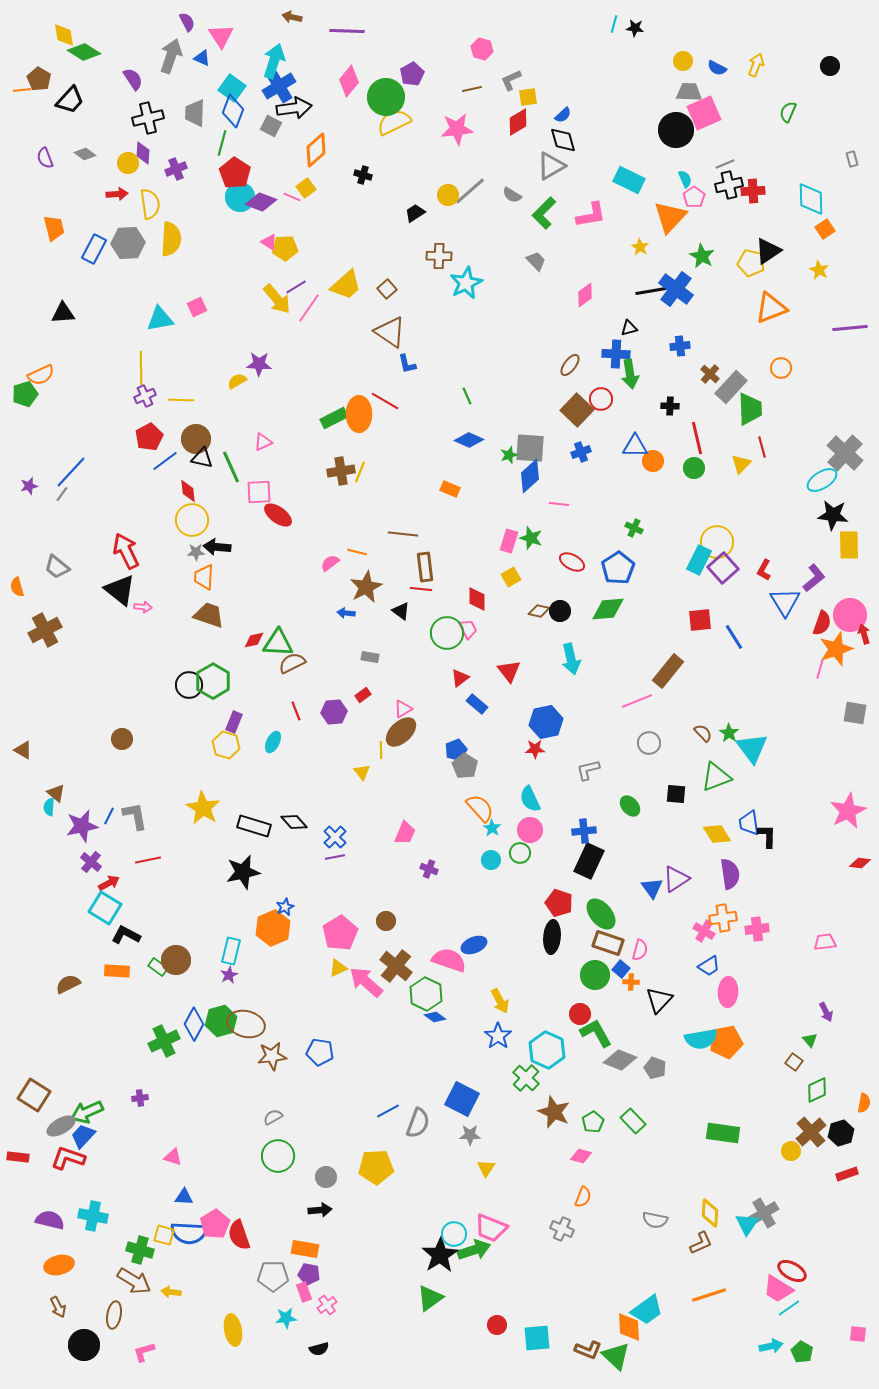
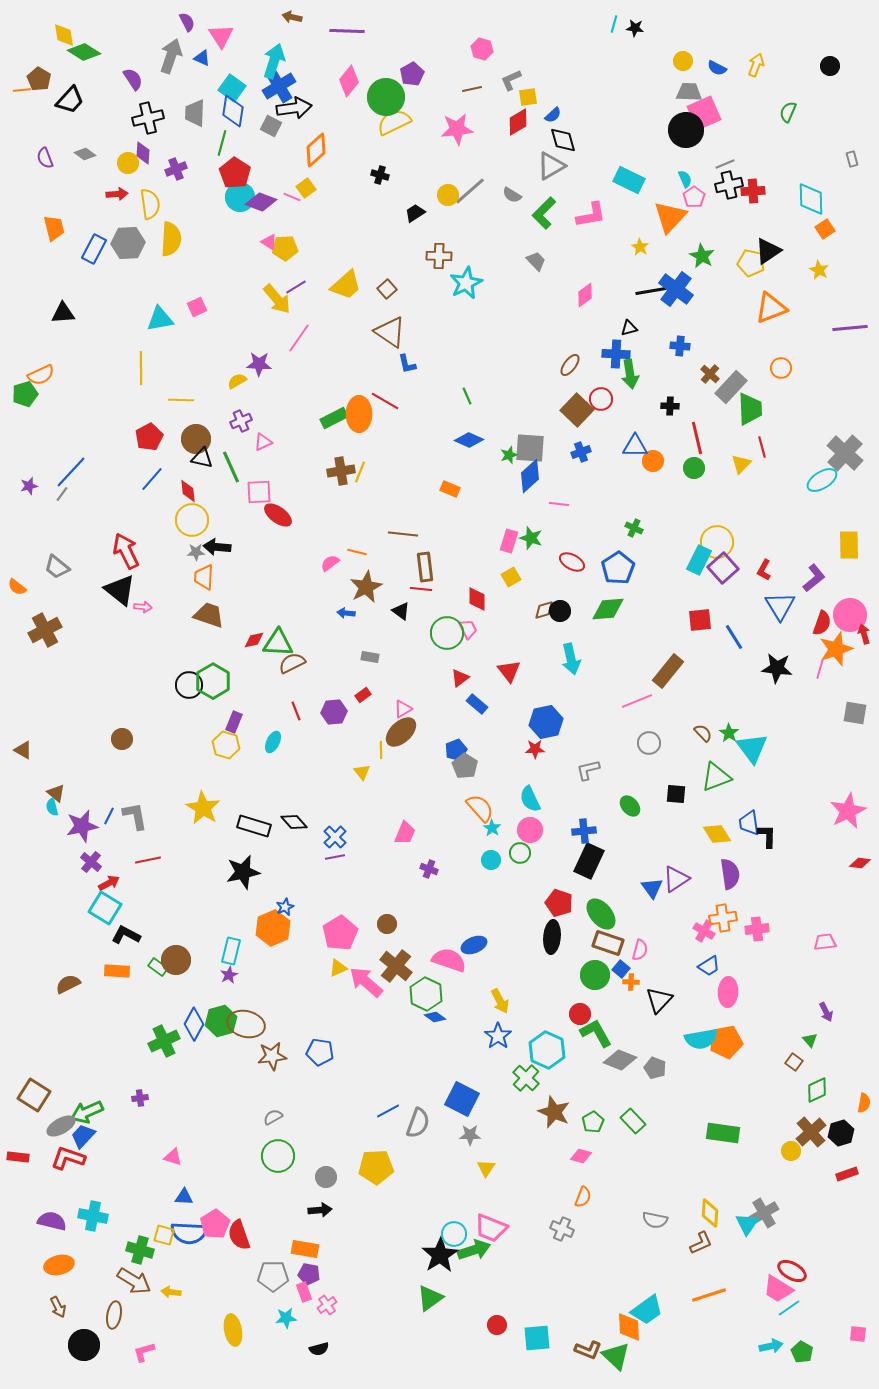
blue diamond at (233, 111): rotated 12 degrees counterclockwise
blue semicircle at (563, 115): moved 10 px left
black circle at (676, 130): moved 10 px right
black cross at (363, 175): moved 17 px right
pink line at (309, 308): moved 10 px left, 30 px down
blue cross at (680, 346): rotated 12 degrees clockwise
purple cross at (145, 396): moved 96 px right, 25 px down
blue line at (165, 461): moved 13 px left, 18 px down; rotated 12 degrees counterclockwise
black star at (833, 515): moved 56 px left, 153 px down
orange semicircle at (17, 587): rotated 36 degrees counterclockwise
blue triangle at (785, 602): moved 5 px left, 4 px down
brown diamond at (539, 611): moved 5 px right, 1 px up; rotated 30 degrees counterclockwise
cyan semicircle at (49, 807): moved 3 px right; rotated 18 degrees counterclockwise
brown circle at (386, 921): moved 1 px right, 3 px down
purple semicircle at (50, 1220): moved 2 px right, 1 px down
